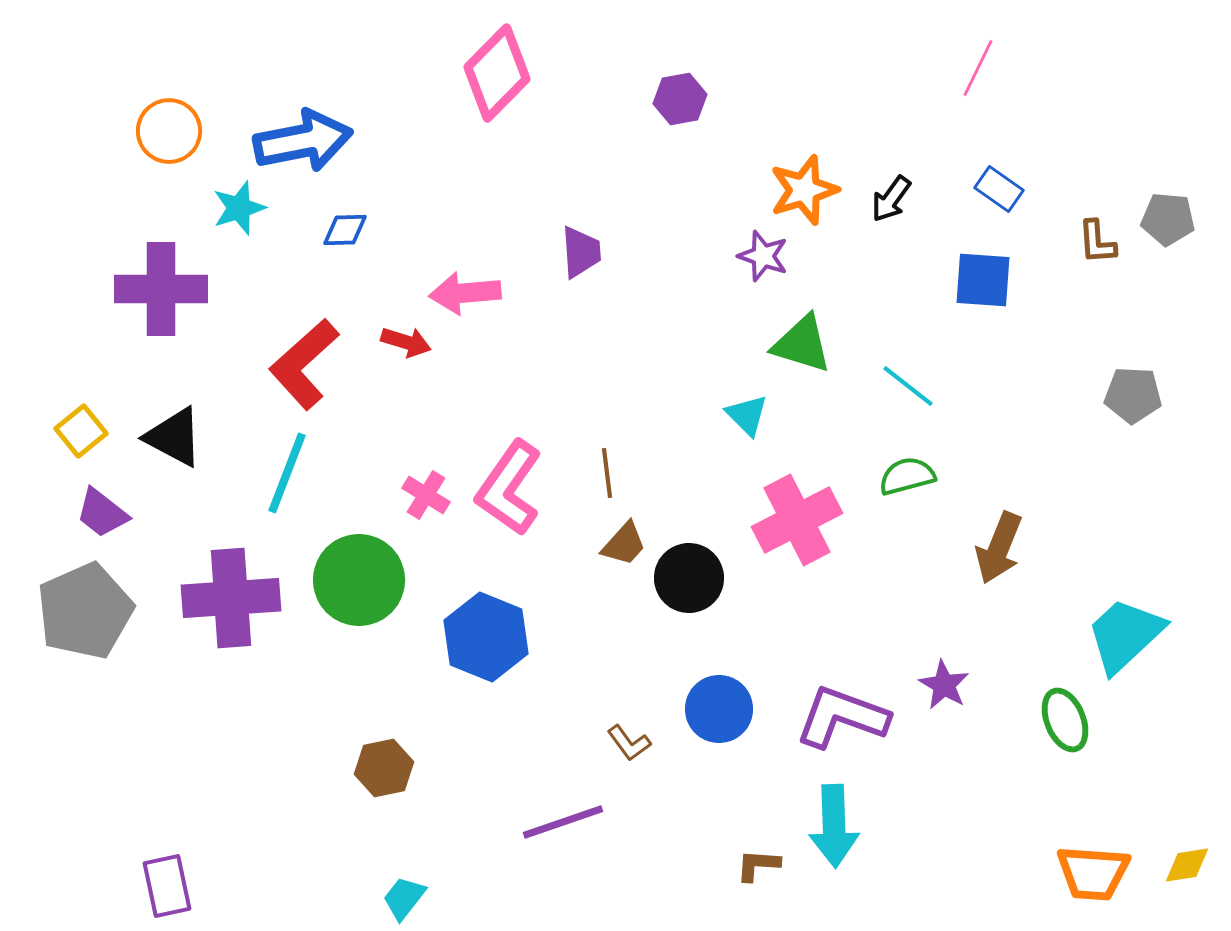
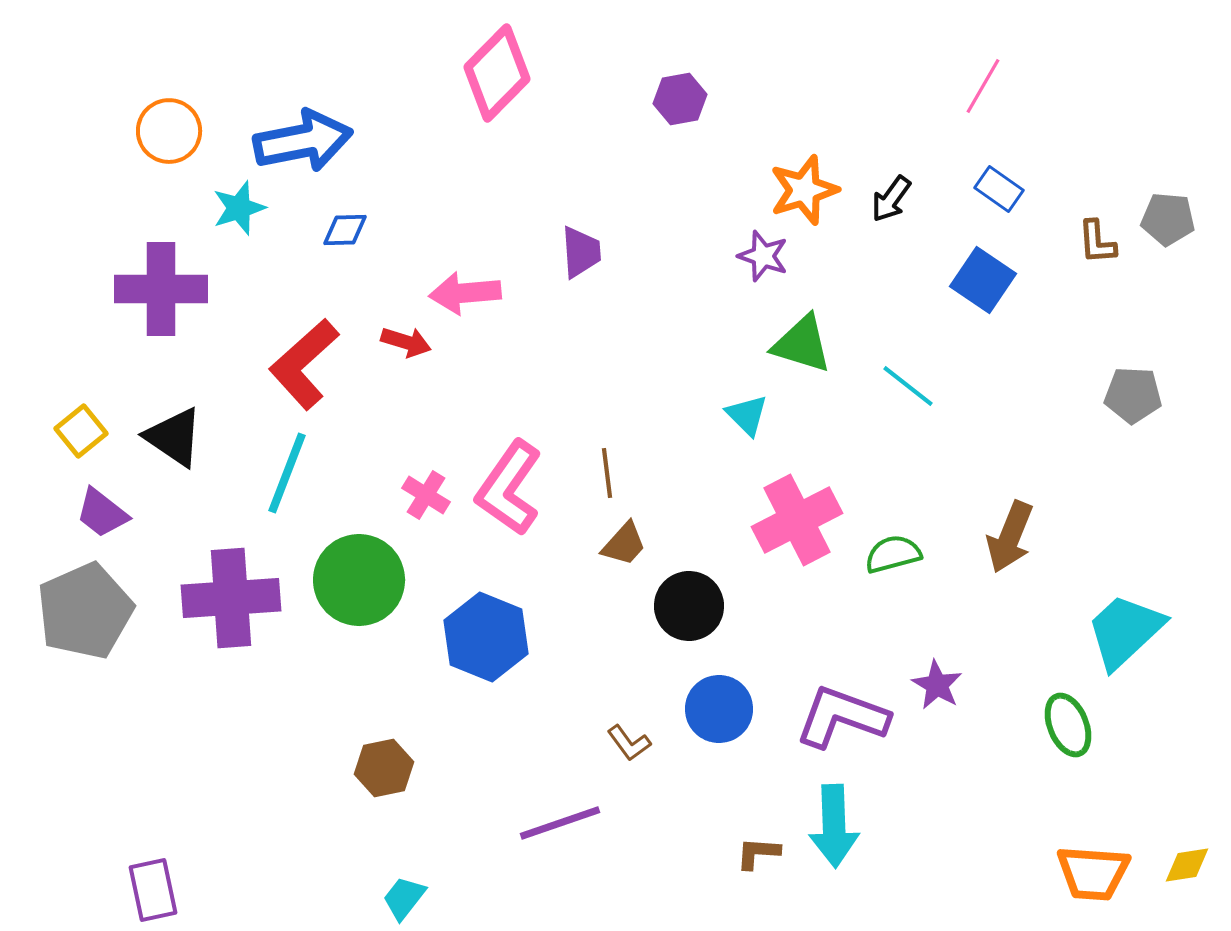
pink line at (978, 68): moved 5 px right, 18 px down; rotated 4 degrees clockwise
blue square at (983, 280): rotated 30 degrees clockwise
black triangle at (174, 437): rotated 6 degrees clockwise
green semicircle at (907, 476): moved 14 px left, 78 px down
brown arrow at (999, 548): moved 11 px right, 11 px up
black circle at (689, 578): moved 28 px down
cyan trapezoid at (1125, 635): moved 4 px up
purple star at (944, 685): moved 7 px left
green ellipse at (1065, 720): moved 3 px right, 5 px down
purple line at (563, 822): moved 3 px left, 1 px down
brown L-shape at (758, 865): moved 12 px up
purple rectangle at (167, 886): moved 14 px left, 4 px down
